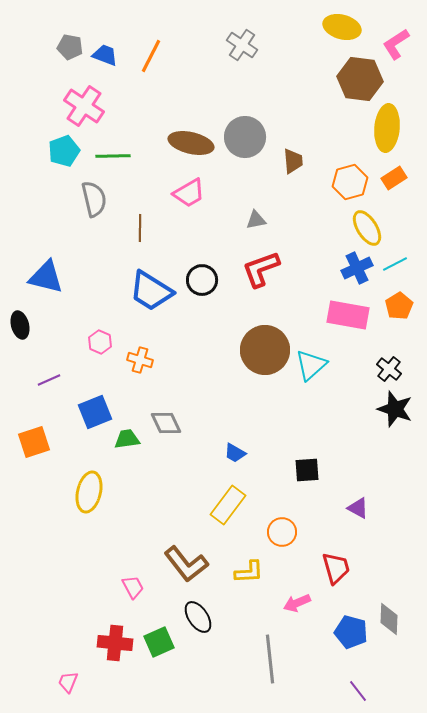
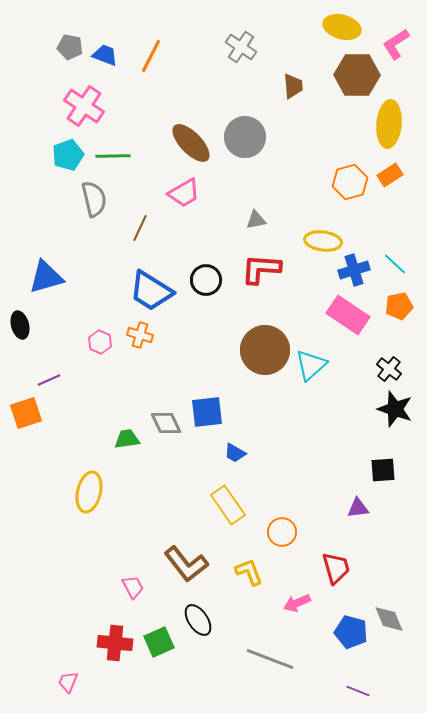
gray cross at (242, 45): moved 1 px left, 2 px down
brown hexagon at (360, 79): moved 3 px left, 4 px up; rotated 6 degrees counterclockwise
yellow ellipse at (387, 128): moved 2 px right, 4 px up
brown ellipse at (191, 143): rotated 33 degrees clockwise
cyan pentagon at (64, 151): moved 4 px right, 4 px down
brown trapezoid at (293, 161): moved 75 px up
orange rectangle at (394, 178): moved 4 px left, 3 px up
pink trapezoid at (189, 193): moved 5 px left
brown line at (140, 228): rotated 24 degrees clockwise
yellow ellipse at (367, 228): moved 44 px left, 13 px down; rotated 51 degrees counterclockwise
cyan line at (395, 264): rotated 70 degrees clockwise
blue cross at (357, 268): moved 3 px left, 2 px down; rotated 8 degrees clockwise
red L-shape at (261, 269): rotated 24 degrees clockwise
blue triangle at (46, 277): rotated 30 degrees counterclockwise
black circle at (202, 280): moved 4 px right
orange pentagon at (399, 306): rotated 20 degrees clockwise
pink rectangle at (348, 315): rotated 24 degrees clockwise
orange cross at (140, 360): moved 25 px up
blue square at (95, 412): moved 112 px right; rotated 16 degrees clockwise
orange square at (34, 442): moved 8 px left, 29 px up
black square at (307, 470): moved 76 px right
yellow rectangle at (228, 505): rotated 72 degrees counterclockwise
purple triangle at (358, 508): rotated 35 degrees counterclockwise
yellow L-shape at (249, 572): rotated 108 degrees counterclockwise
black ellipse at (198, 617): moved 3 px down
gray diamond at (389, 619): rotated 24 degrees counterclockwise
gray line at (270, 659): rotated 63 degrees counterclockwise
purple line at (358, 691): rotated 30 degrees counterclockwise
